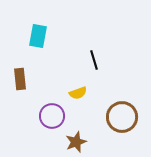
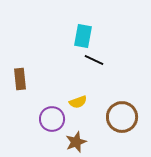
cyan rectangle: moved 45 px right
black line: rotated 48 degrees counterclockwise
yellow semicircle: moved 9 px down
purple circle: moved 3 px down
